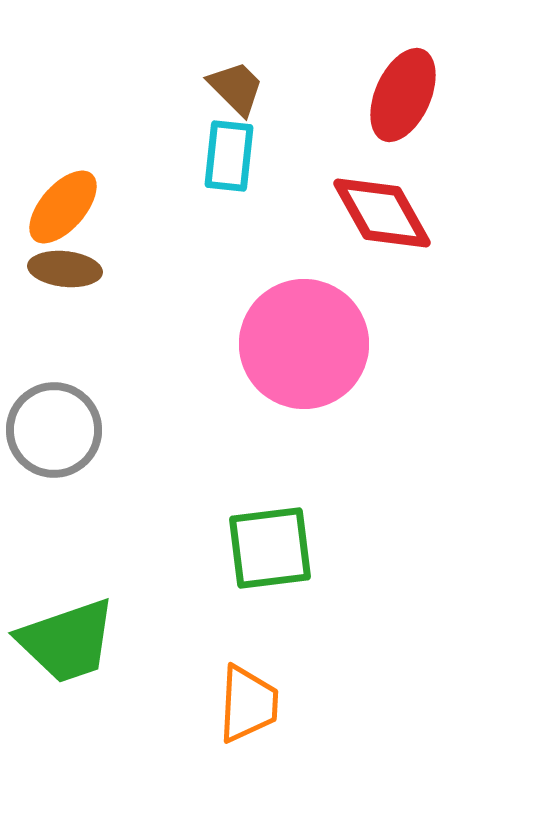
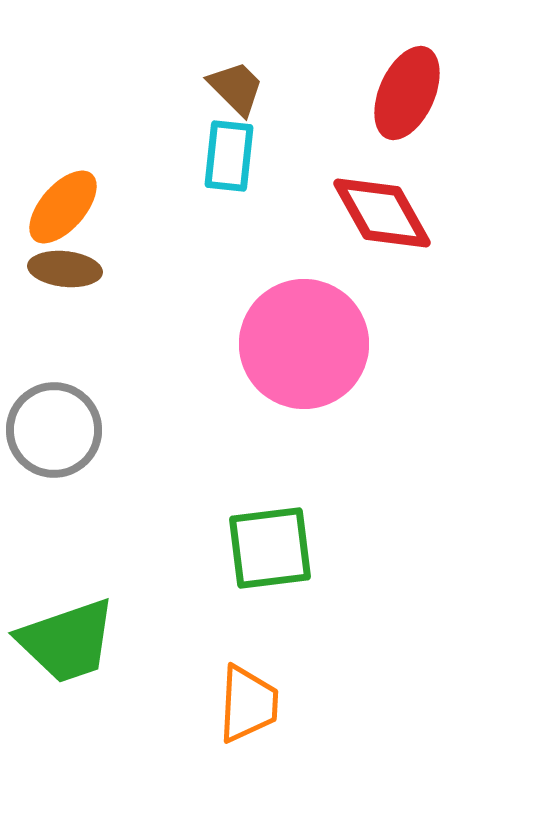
red ellipse: moved 4 px right, 2 px up
